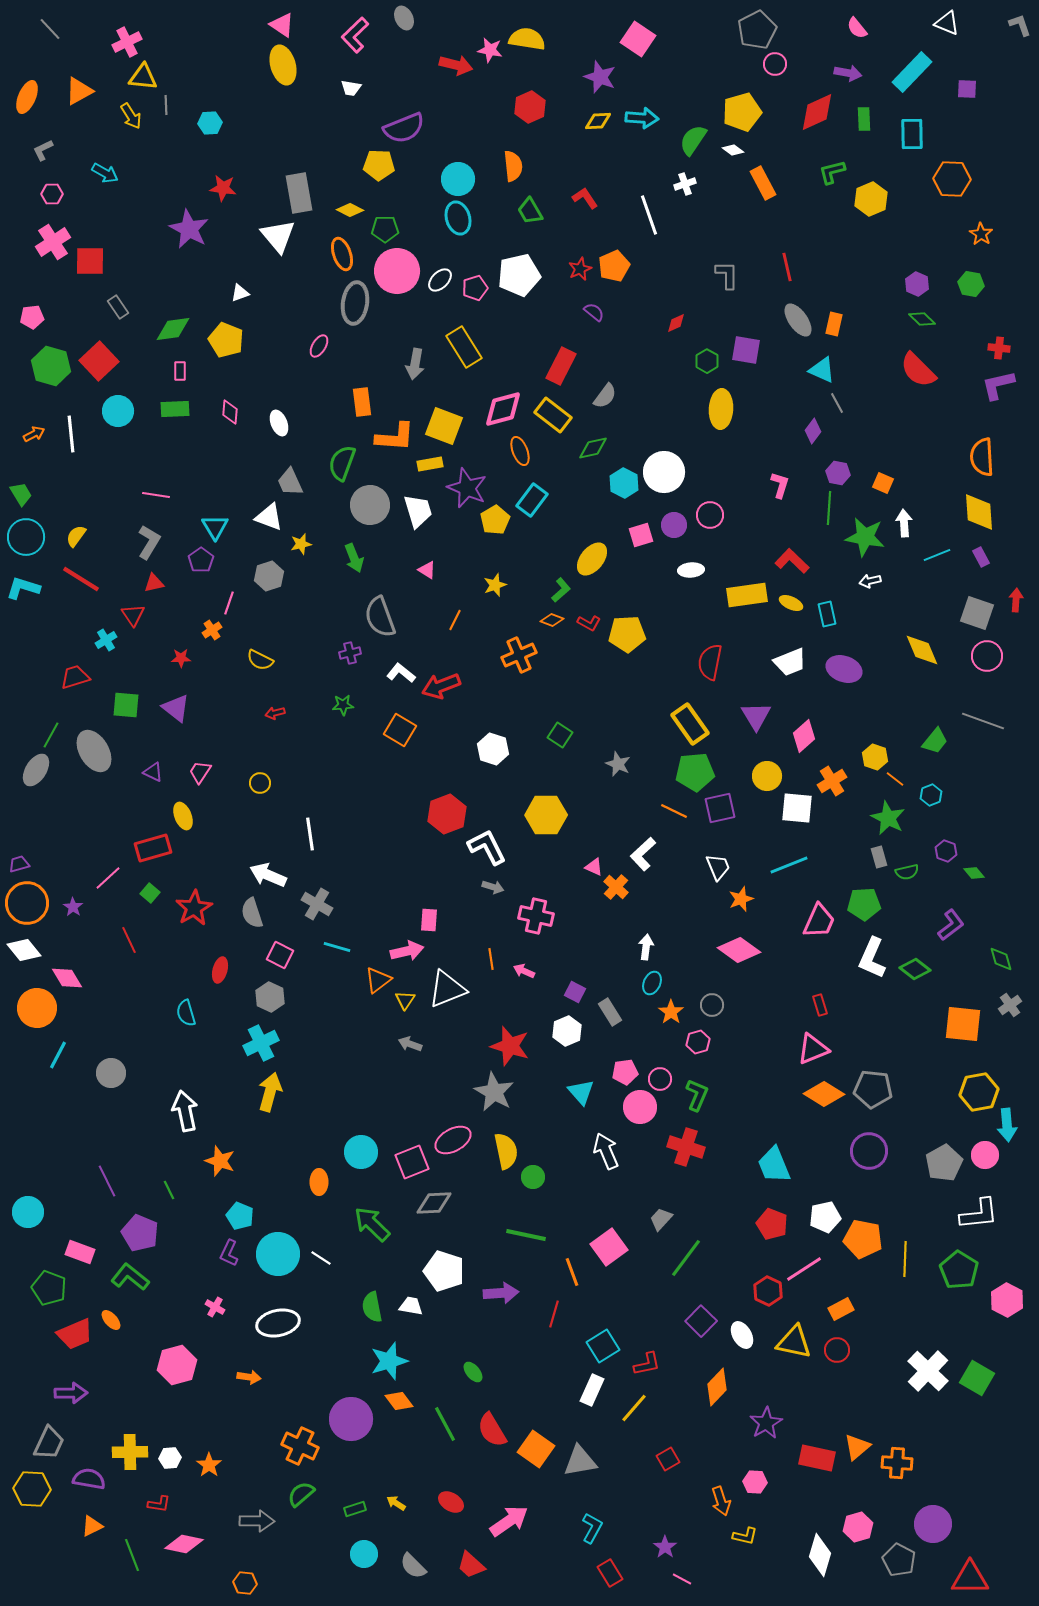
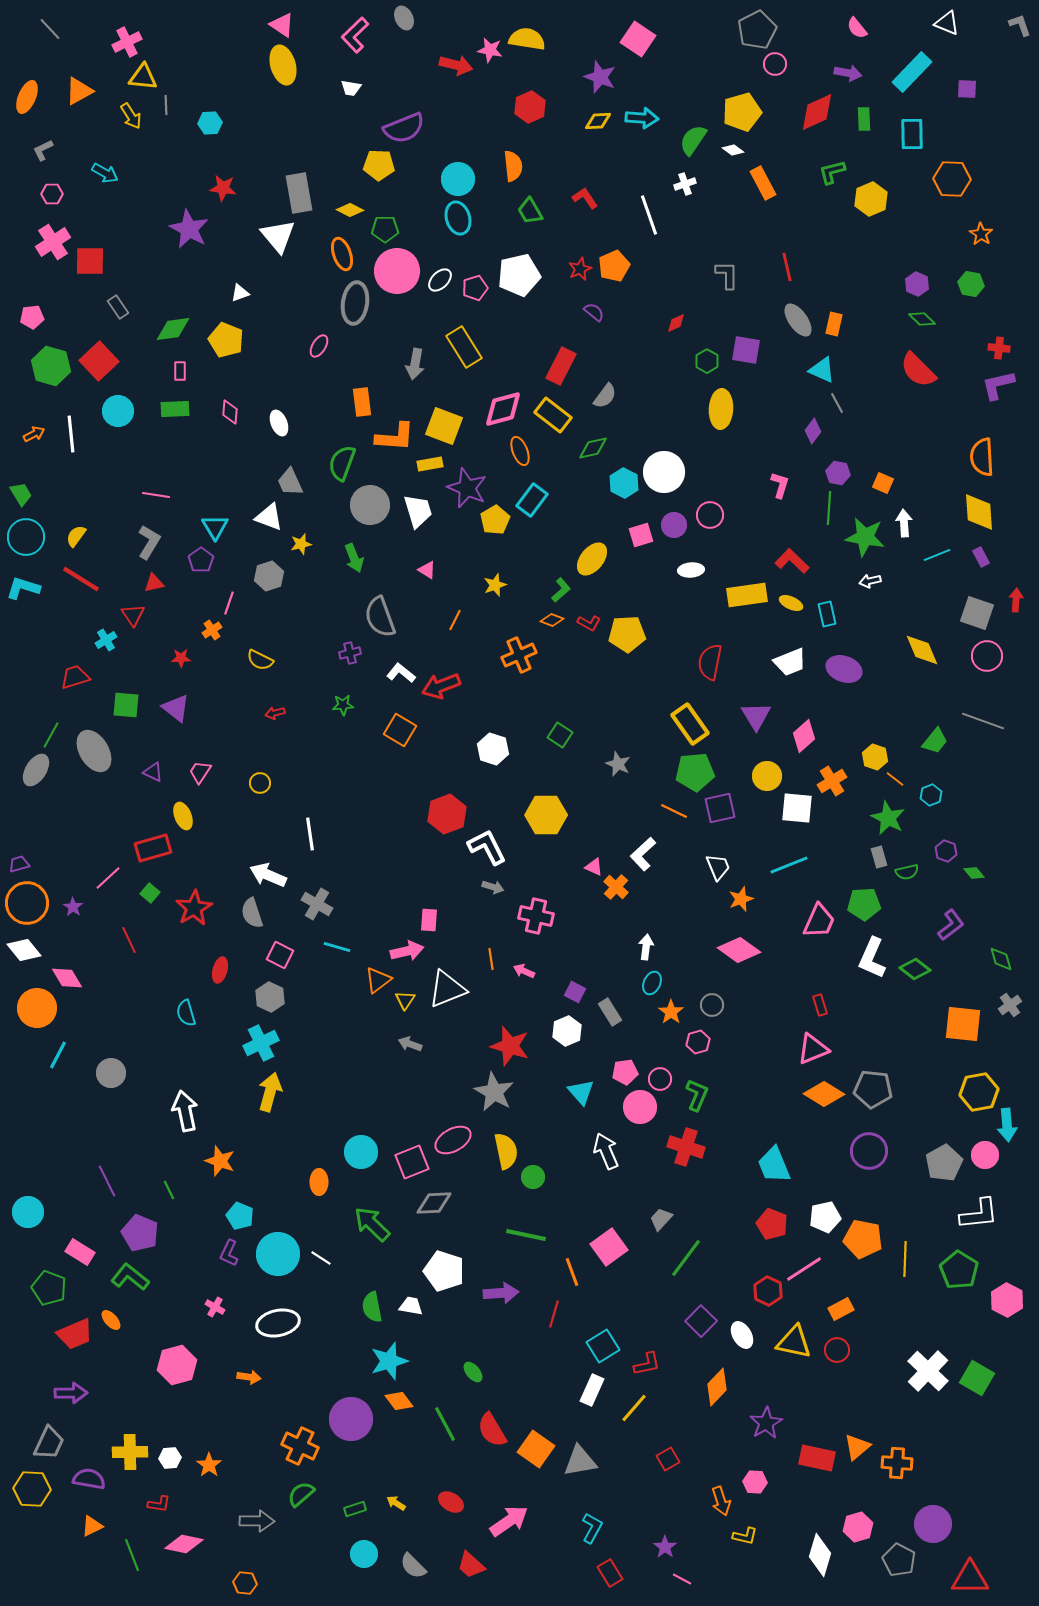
pink rectangle at (80, 1252): rotated 12 degrees clockwise
